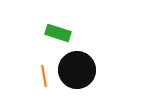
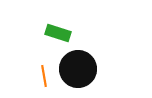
black circle: moved 1 px right, 1 px up
